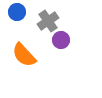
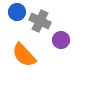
gray cross: moved 8 px left; rotated 30 degrees counterclockwise
